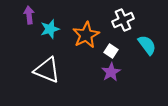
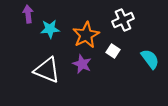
purple arrow: moved 1 px left, 1 px up
cyan star: rotated 12 degrees clockwise
cyan semicircle: moved 3 px right, 14 px down
white square: moved 2 px right
purple star: moved 29 px left, 8 px up; rotated 18 degrees counterclockwise
